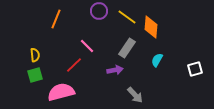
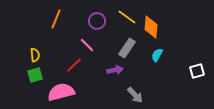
purple circle: moved 2 px left, 10 px down
pink line: moved 1 px up
cyan semicircle: moved 5 px up
white square: moved 2 px right, 2 px down
